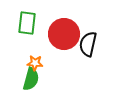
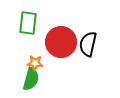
green rectangle: moved 1 px right
red circle: moved 3 px left, 8 px down
